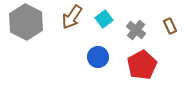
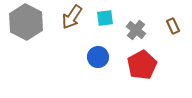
cyan square: moved 1 px right, 1 px up; rotated 30 degrees clockwise
brown rectangle: moved 3 px right
